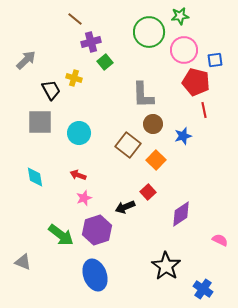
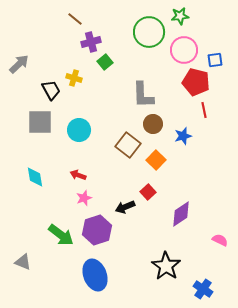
gray arrow: moved 7 px left, 4 px down
cyan circle: moved 3 px up
